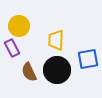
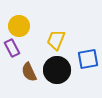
yellow trapezoid: rotated 20 degrees clockwise
